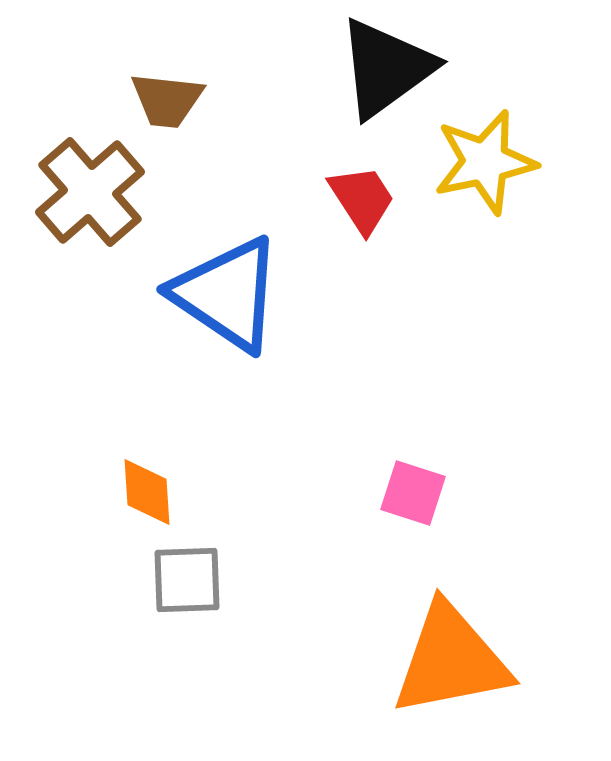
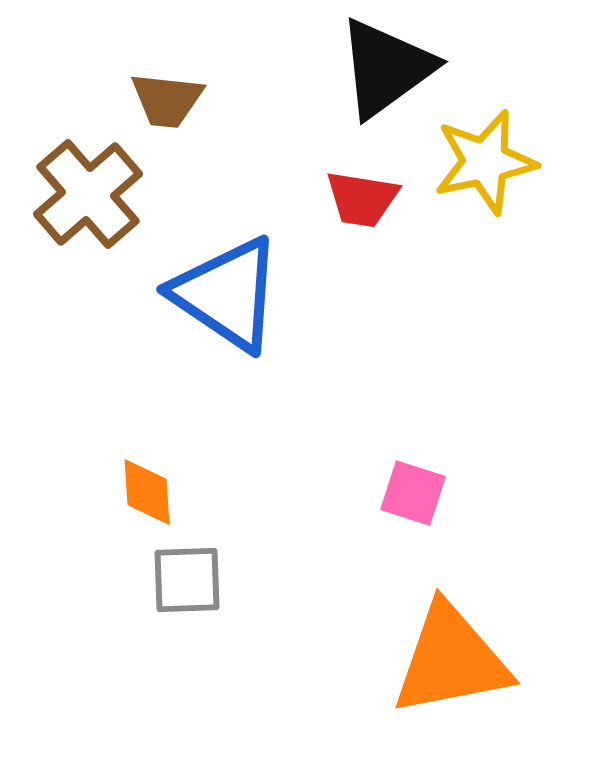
brown cross: moved 2 px left, 2 px down
red trapezoid: rotated 132 degrees clockwise
